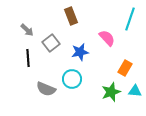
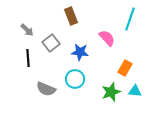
blue star: rotated 18 degrees clockwise
cyan circle: moved 3 px right
